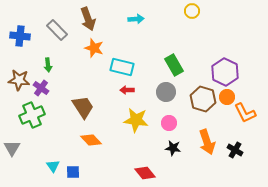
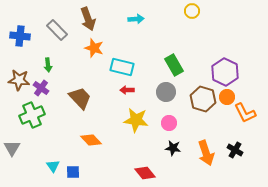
brown trapezoid: moved 3 px left, 9 px up; rotated 10 degrees counterclockwise
orange arrow: moved 1 px left, 11 px down
